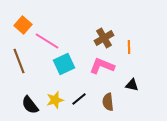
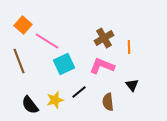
black triangle: rotated 40 degrees clockwise
black line: moved 7 px up
